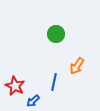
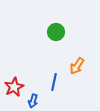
green circle: moved 2 px up
red star: moved 1 px left, 1 px down; rotated 18 degrees clockwise
blue arrow: rotated 32 degrees counterclockwise
